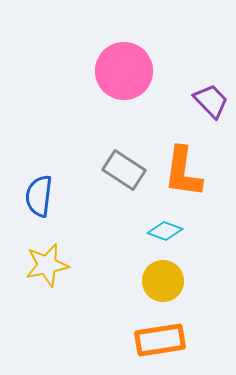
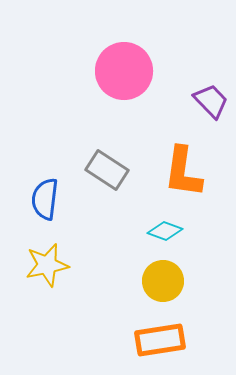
gray rectangle: moved 17 px left
blue semicircle: moved 6 px right, 3 px down
